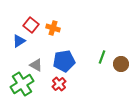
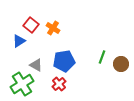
orange cross: rotated 16 degrees clockwise
